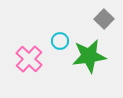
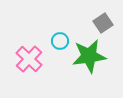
gray square: moved 1 px left, 4 px down; rotated 12 degrees clockwise
